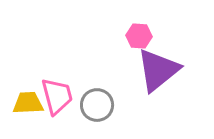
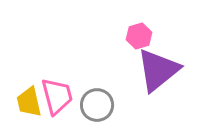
pink hexagon: rotated 20 degrees counterclockwise
yellow trapezoid: moved 1 px right, 1 px up; rotated 100 degrees counterclockwise
